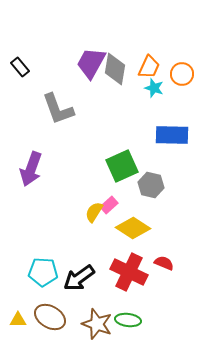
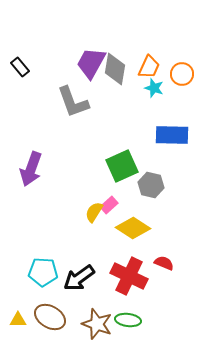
gray L-shape: moved 15 px right, 7 px up
red cross: moved 4 px down
